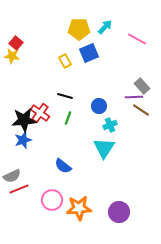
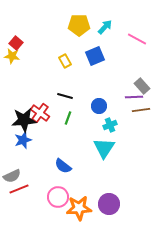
yellow pentagon: moved 4 px up
blue square: moved 6 px right, 3 px down
brown line: rotated 42 degrees counterclockwise
pink circle: moved 6 px right, 3 px up
purple circle: moved 10 px left, 8 px up
